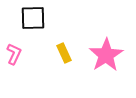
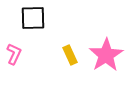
yellow rectangle: moved 6 px right, 2 px down
